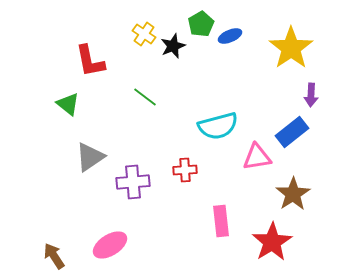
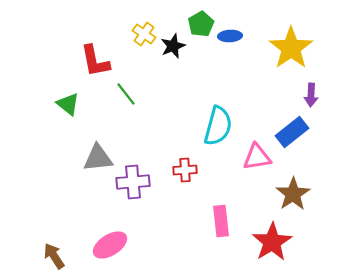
blue ellipse: rotated 20 degrees clockwise
red L-shape: moved 5 px right
green line: moved 19 px left, 3 px up; rotated 15 degrees clockwise
cyan semicircle: rotated 60 degrees counterclockwise
gray triangle: moved 8 px right, 1 px down; rotated 28 degrees clockwise
